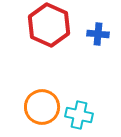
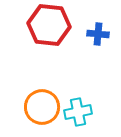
red hexagon: rotated 18 degrees counterclockwise
cyan cross: moved 1 px left, 3 px up; rotated 24 degrees counterclockwise
